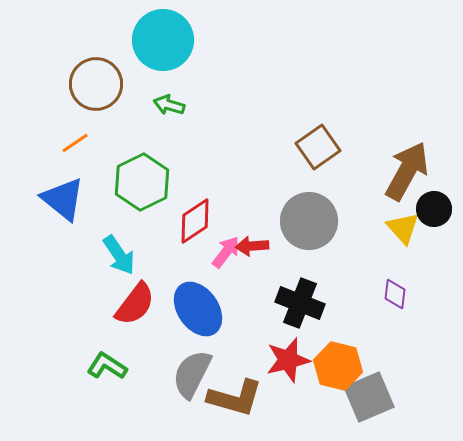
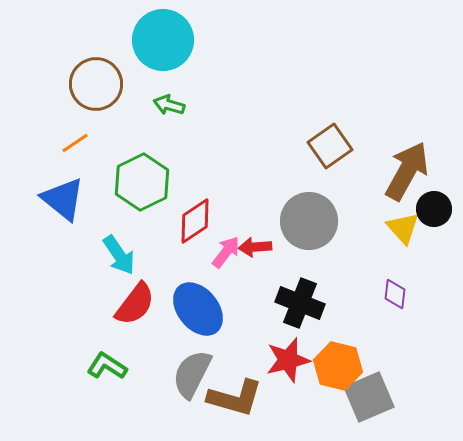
brown square: moved 12 px right, 1 px up
red arrow: moved 3 px right, 1 px down
blue ellipse: rotated 4 degrees counterclockwise
